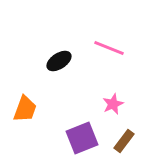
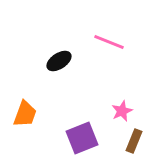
pink line: moved 6 px up
pink star: moved 9 px right, 7 px down
orange trapezoid: moved 5 px down
brown rectangle: moved 10 px right; rotated 15 degrees counterclockwise
